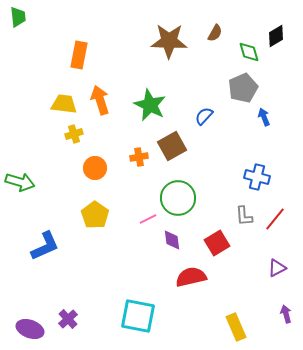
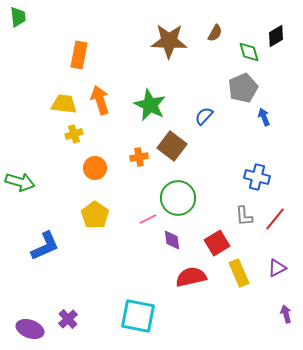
brown square: rotated 24 degrees counterclockwise
yellow rectangle: moved 3 px right, 54 px up
